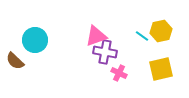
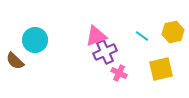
yellow hexagon: moved 12 px right, 1 px down
purple cross: rotated 35 degrees counterclockwise
